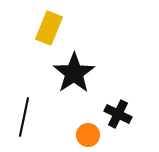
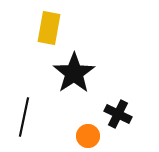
yellow rectangle: rotated 12 degrees counterclockwise
orange circle: moved 1 px down
